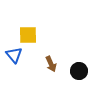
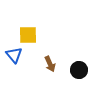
brown arrow: moved 1 px left
black circle: moved 1 px up
